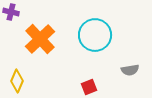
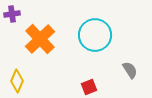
purple cross: moved 1 px right, 2 px down; rotated 21 degrees counterclockwise
gray semicircle: rotated 114 degrees counterclockwise
